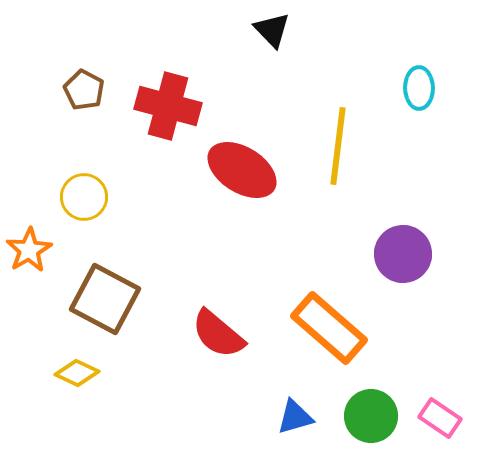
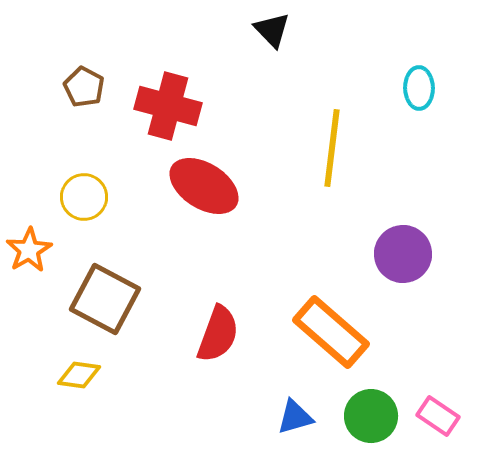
brown pentagon: moved 3 px up
yellow line: moved 6 px left, 2 px down
red ellipse: moved 38 px left, 16 px down
orange rectangle: moved 2 px right, 4 px down
red semicircle: rotated 110 degrees counterclockwise
yellow diamond: moved 2 px right, 2 px down; rotated 18 degrees counterclockwise
pink rectangle: moved 2 px left, 2 px up
